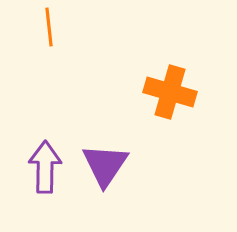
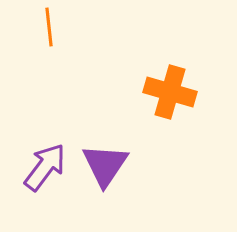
purple arrow: rotated 36 degrees clockwise
